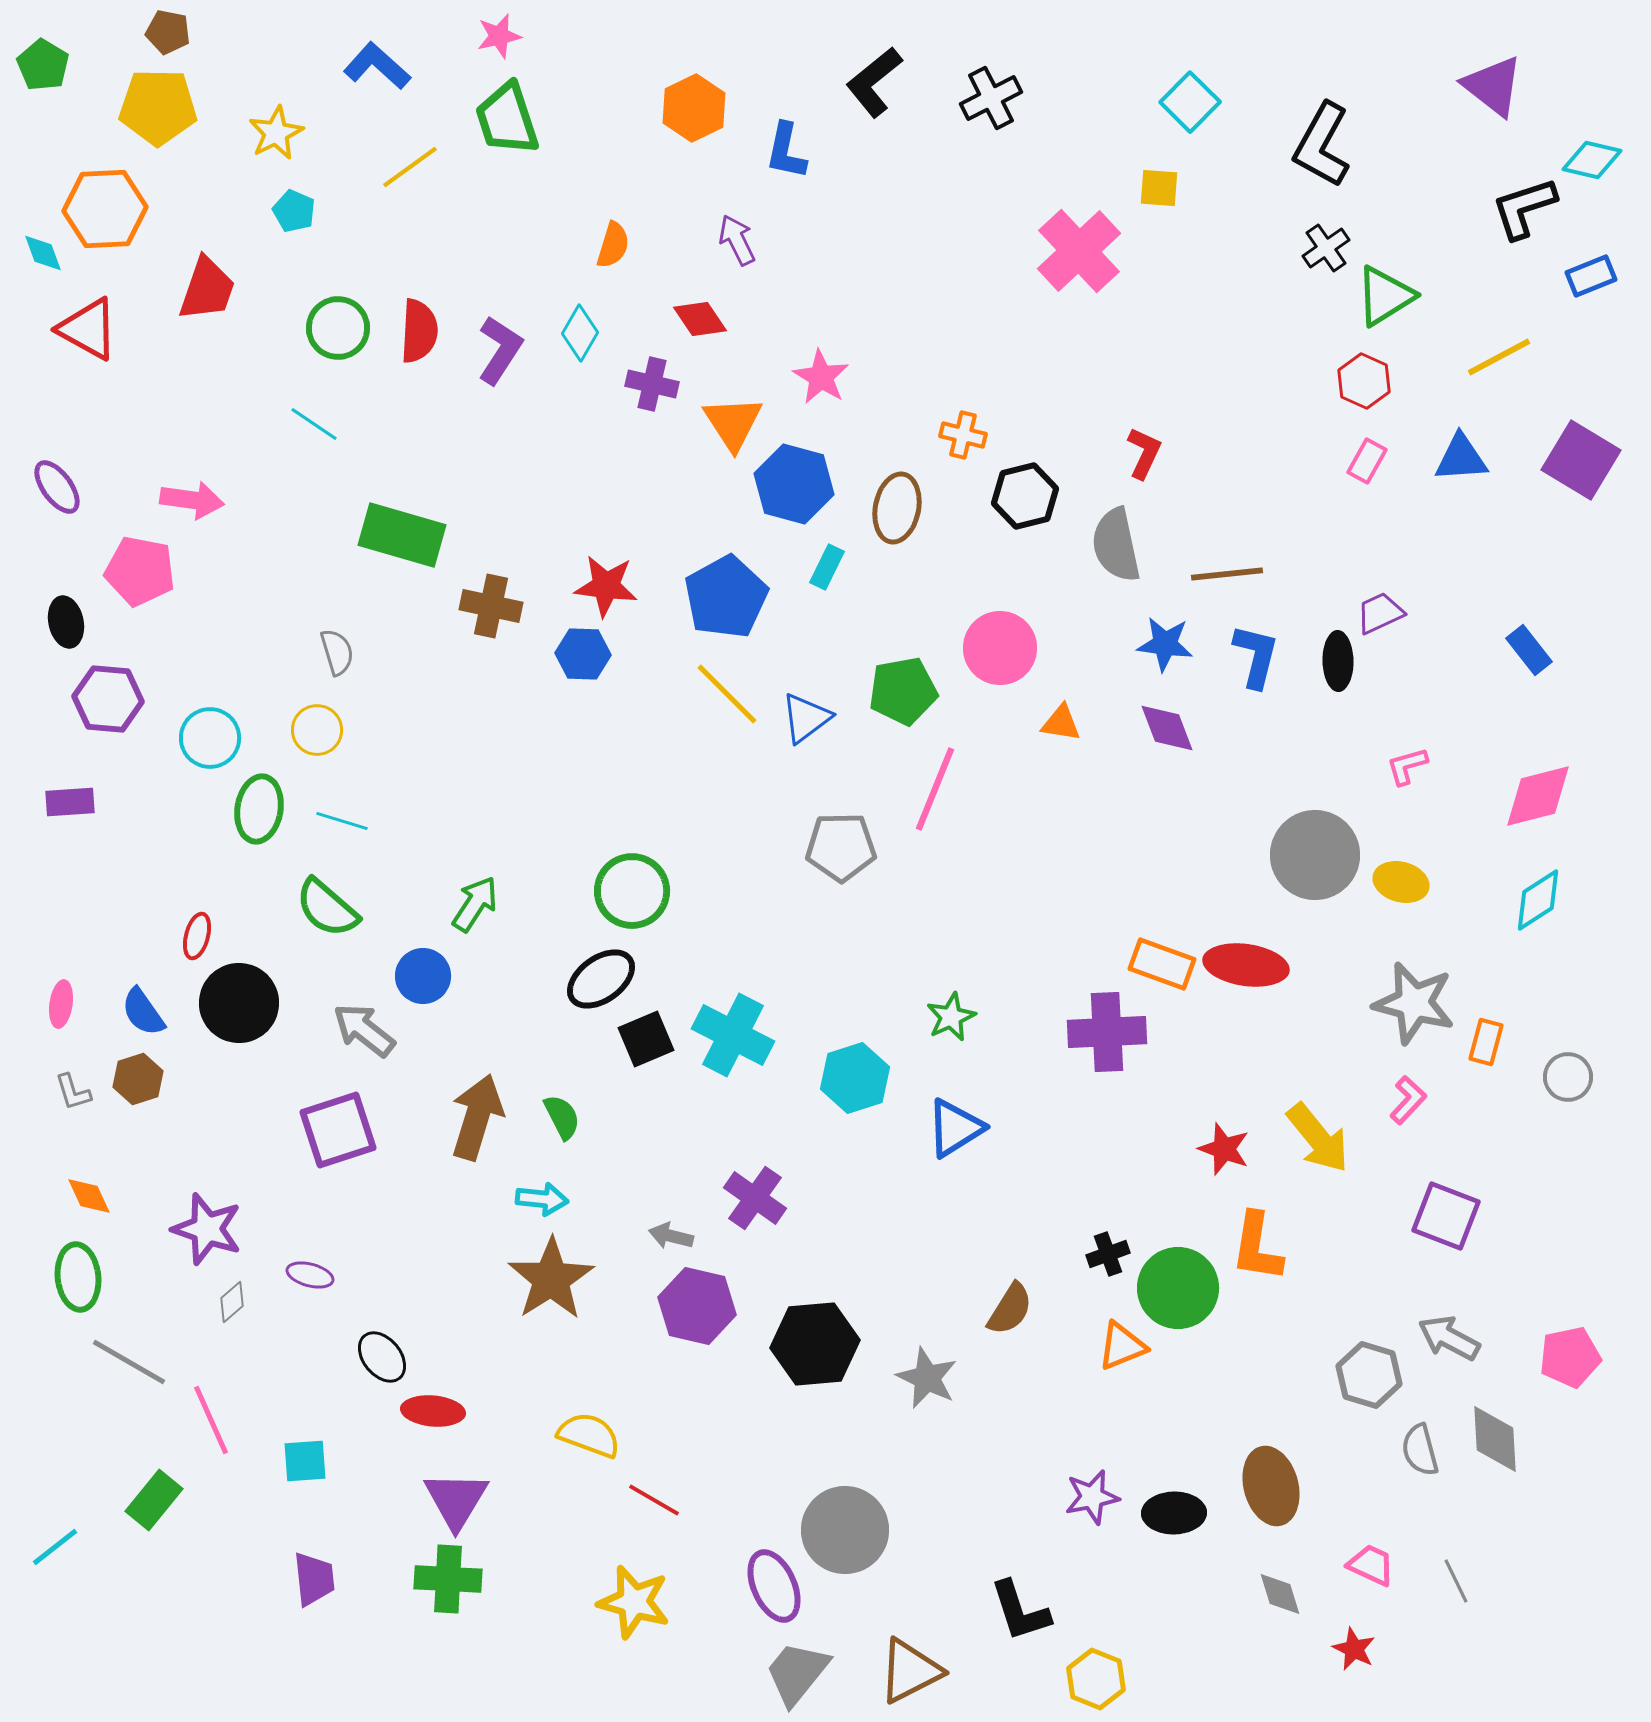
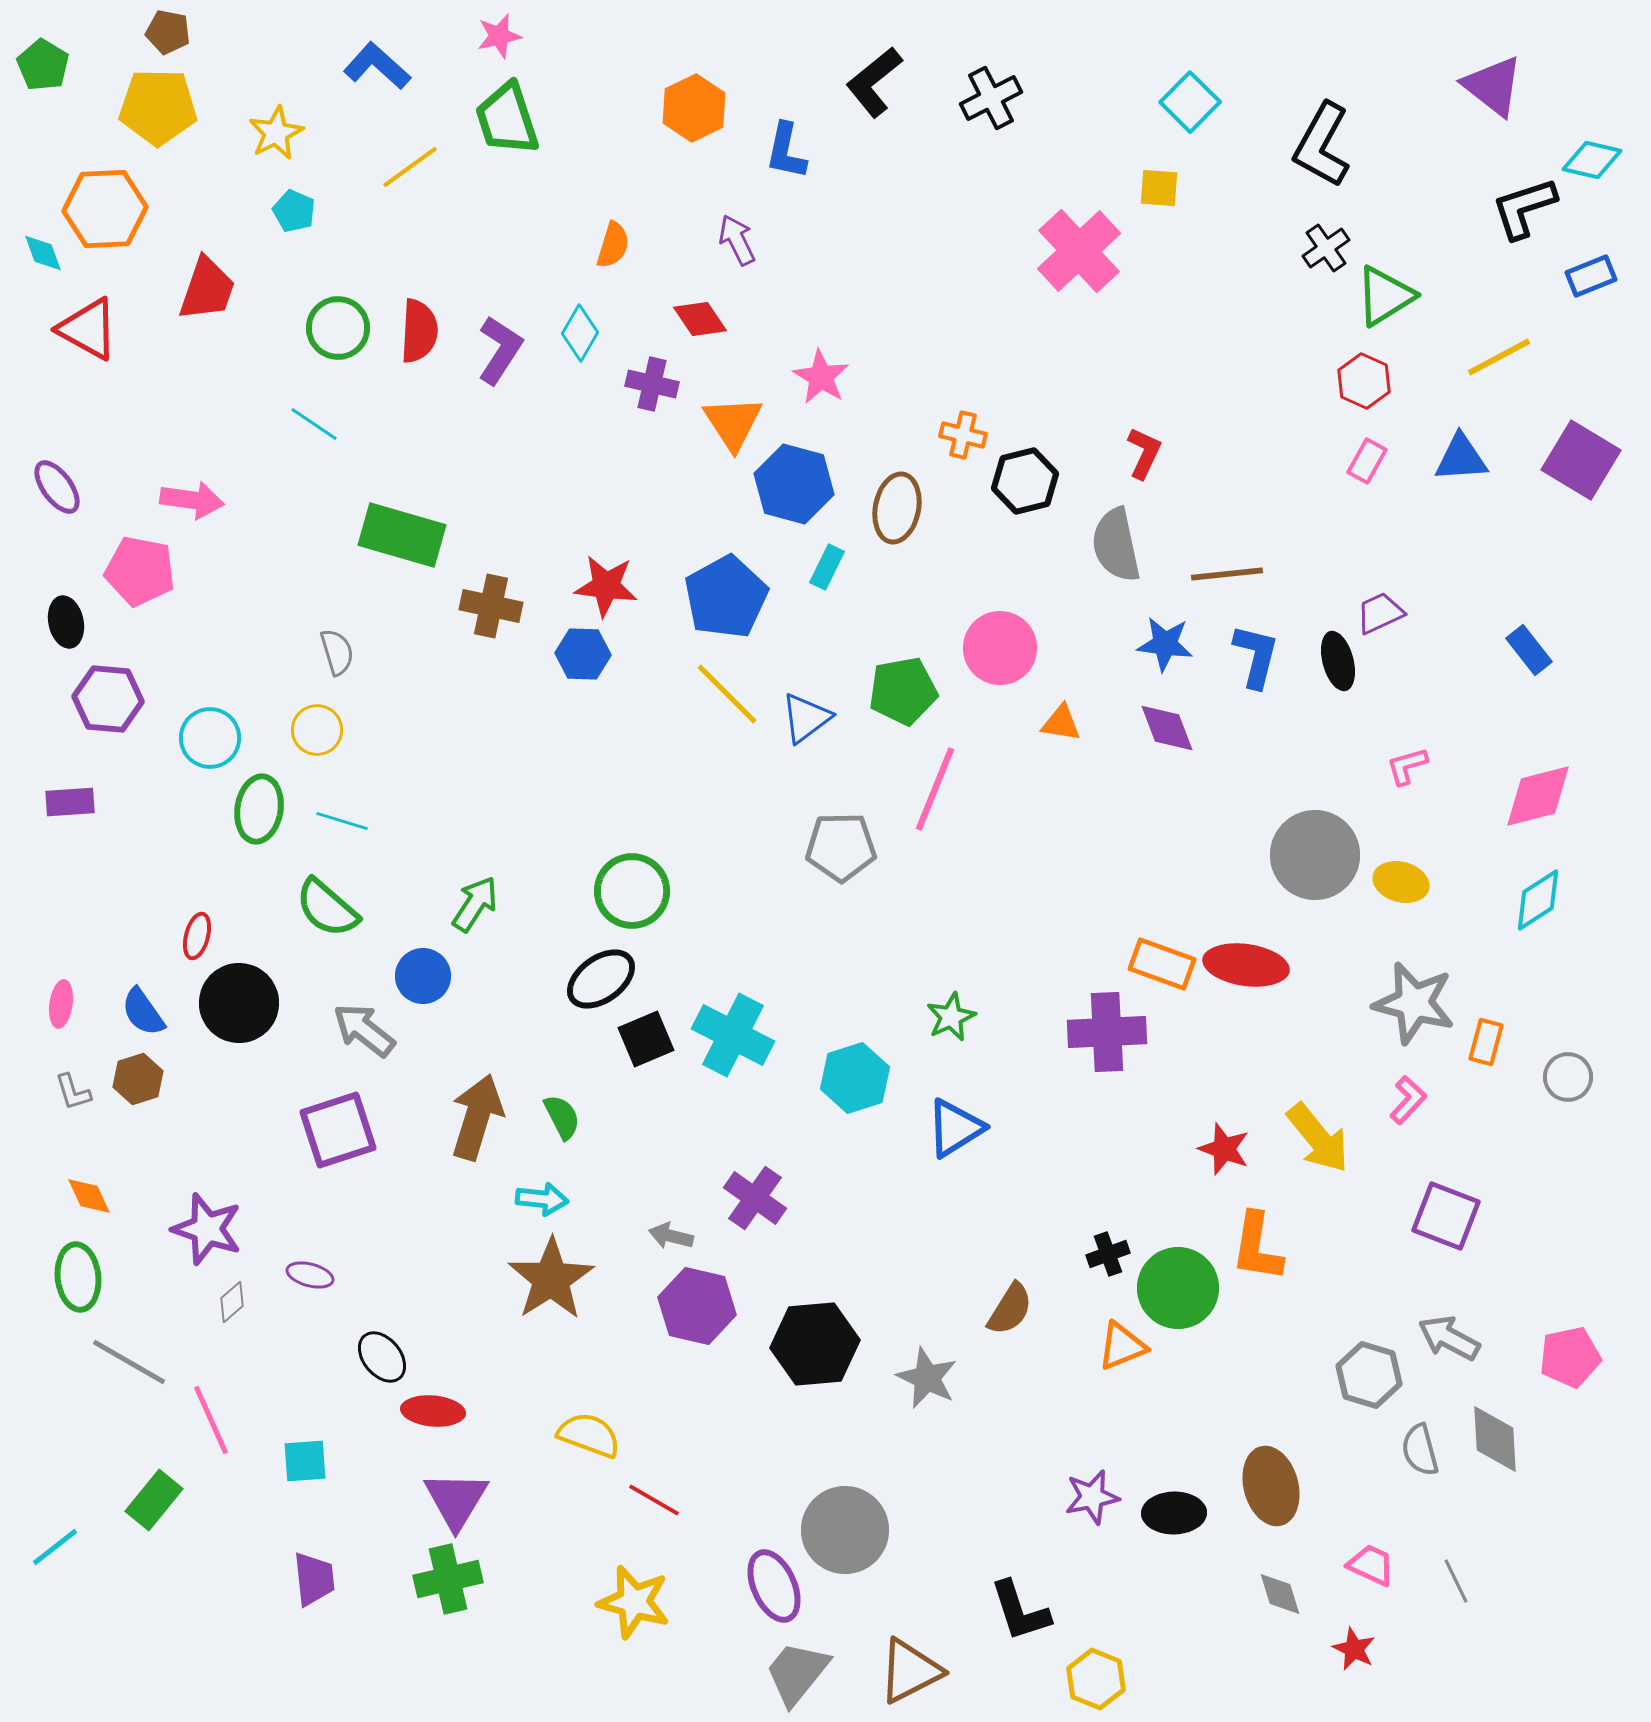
black hexagon at (1025, 496): moved 15 px up
black ellipse at (1338, 661): rotated 14 degrees counterclockwise
green cross at (448, 1579): rotated 16 degrees counterclockwise
